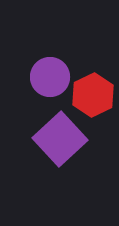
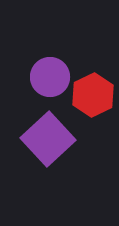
purple square: moved 12 px left
